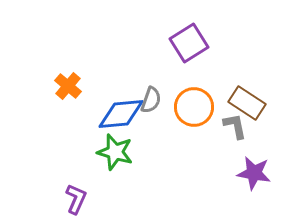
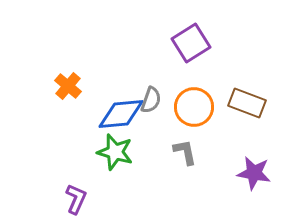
purple square: moved 2 px right
brown rectangle: rotated 12 degrees counterclockwise
gray L-shape: moved 50 px left, 26 px down
